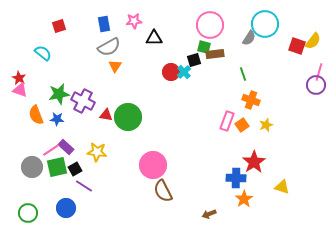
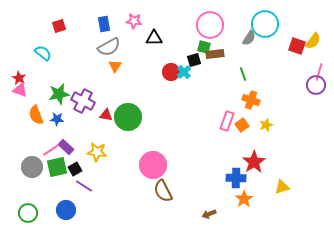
pink star at (134, 21): rotated 14 degrees clockwise
yellow triangle at (282, 187): rotated 35 degrees counterclockwise
blue circle at (66, 208): moved 2 px down
